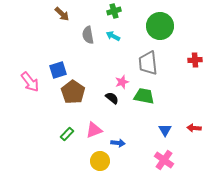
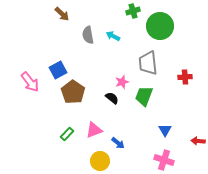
green cross: moved 19 px right
red cross: moved 10 px left, 17 px down
blue square: rotated 12 degrees counterclockwise
green trapezoid: rotated 80 degrees counterclockwise
red arrow: moved 4 px right, 13 px down
blue arrow: rotated 32 degrees clockwise
pink cross: rotated 18 degrees counterclockwise
